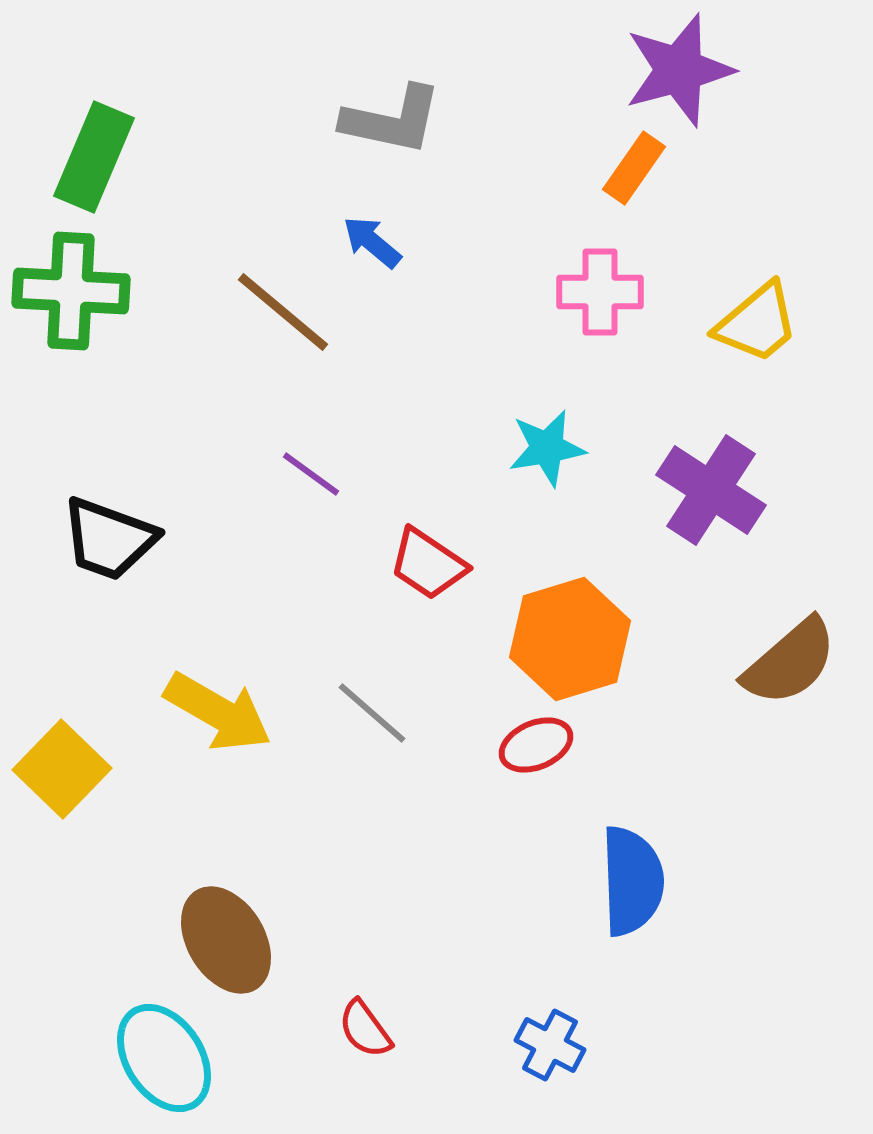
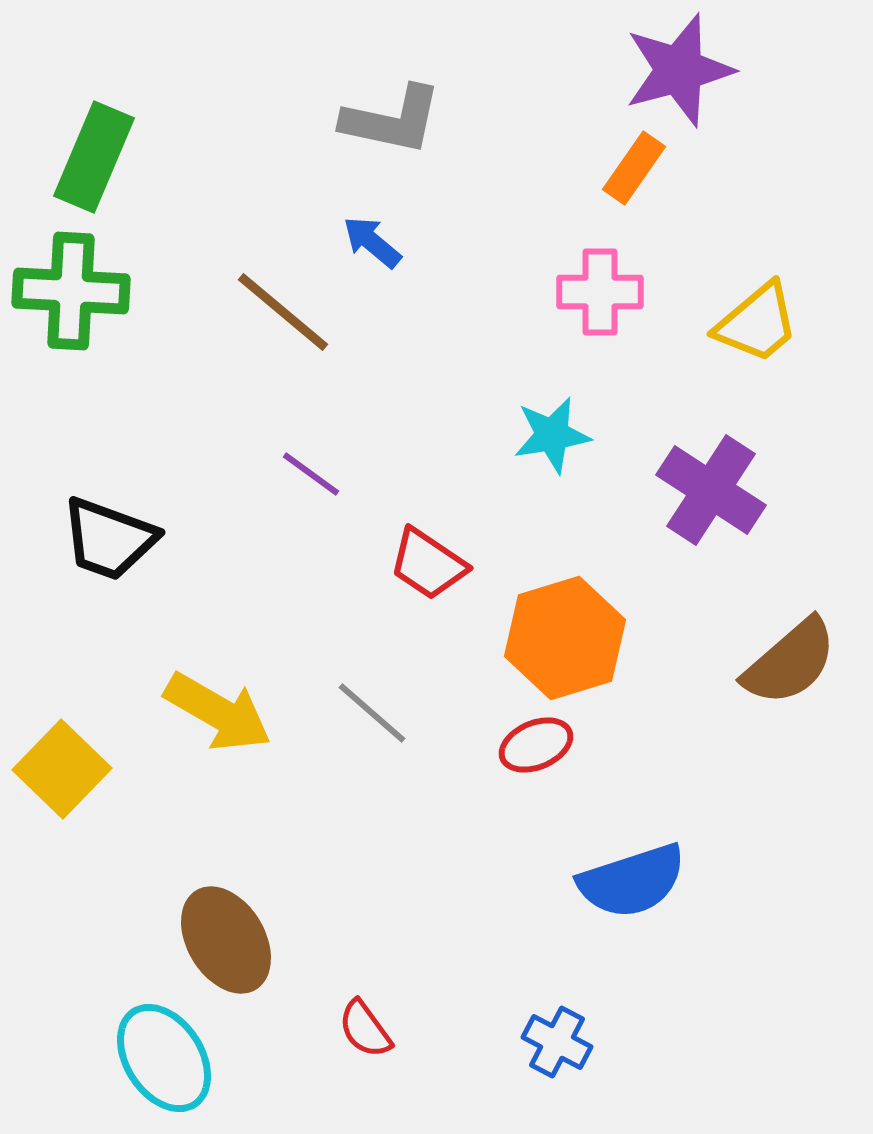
cyan star: moved 5 px right, 13 px up
orange hexagon: moved 5 px left, 1 px up
blue semicircle: rotated 74 degrees clockwise
blue cross: moved 7 px right, 3 px up
